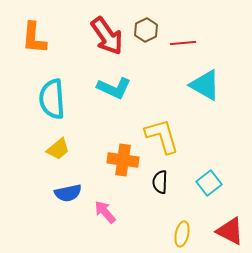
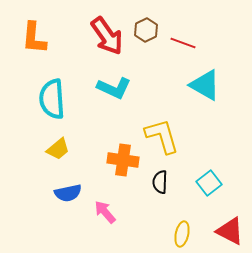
red line: rotated 25 degrees clockwise
